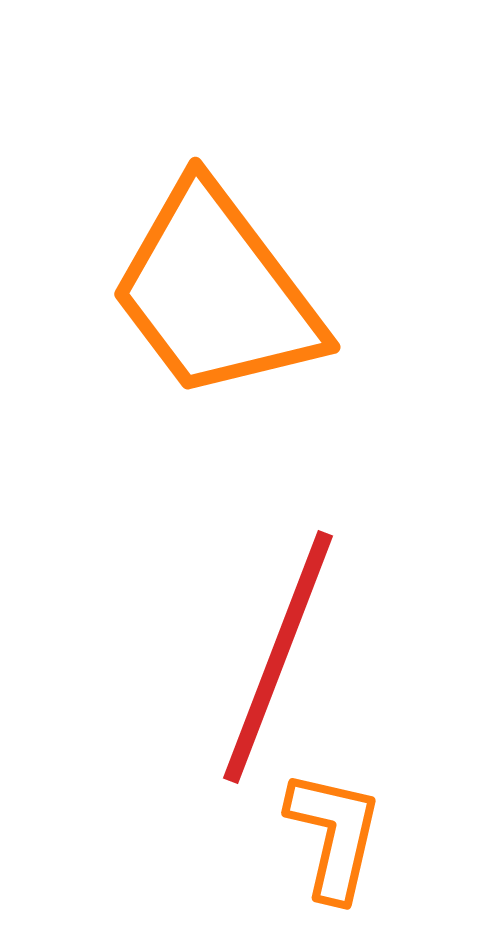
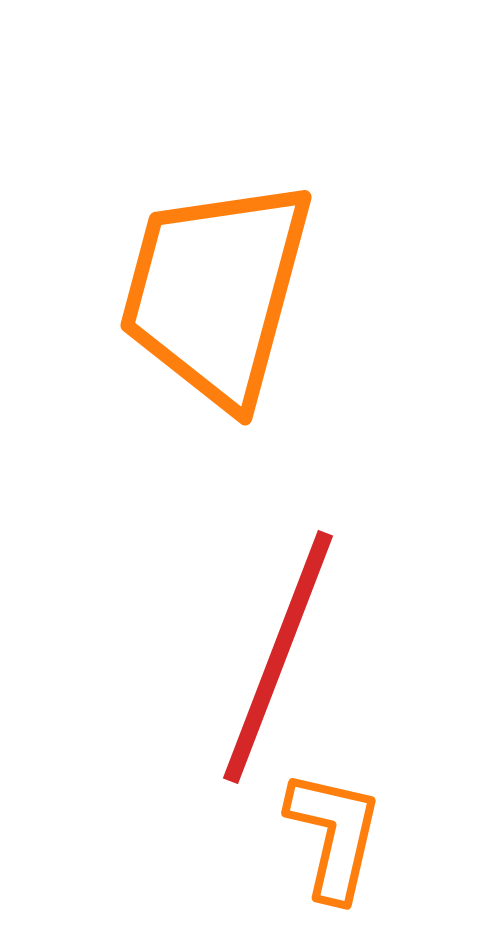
orange trapezoid: rotated 52 degrees clockwise
